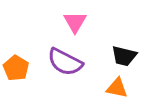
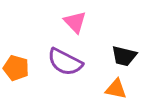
pink triangle: rotated 15 degrees counterclockwise
orange pentagon: rotated 15 degrees counterclockwise
orange triangle: moved 1 px left, 1 px down
